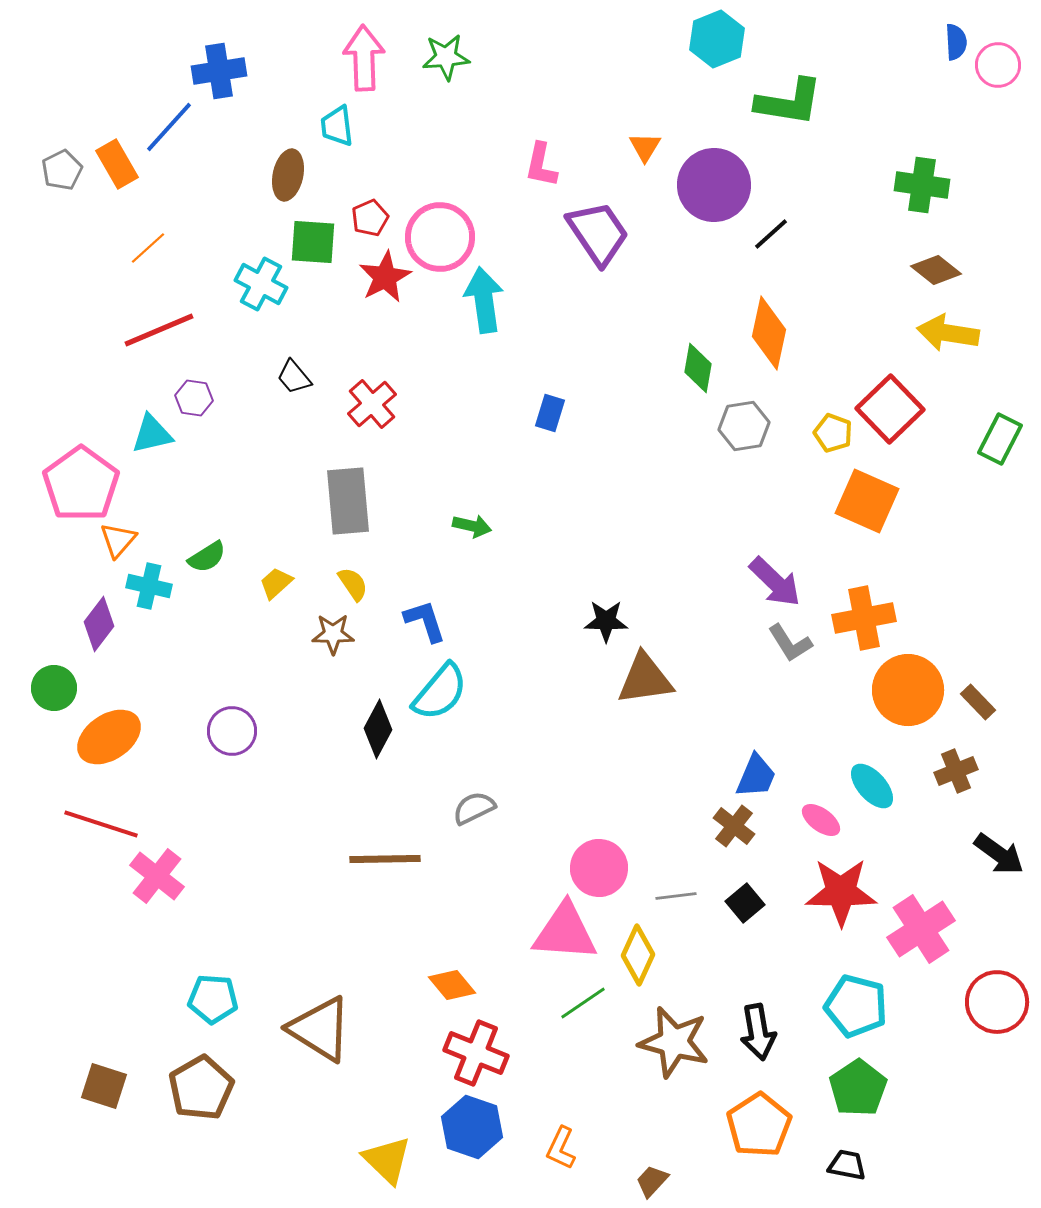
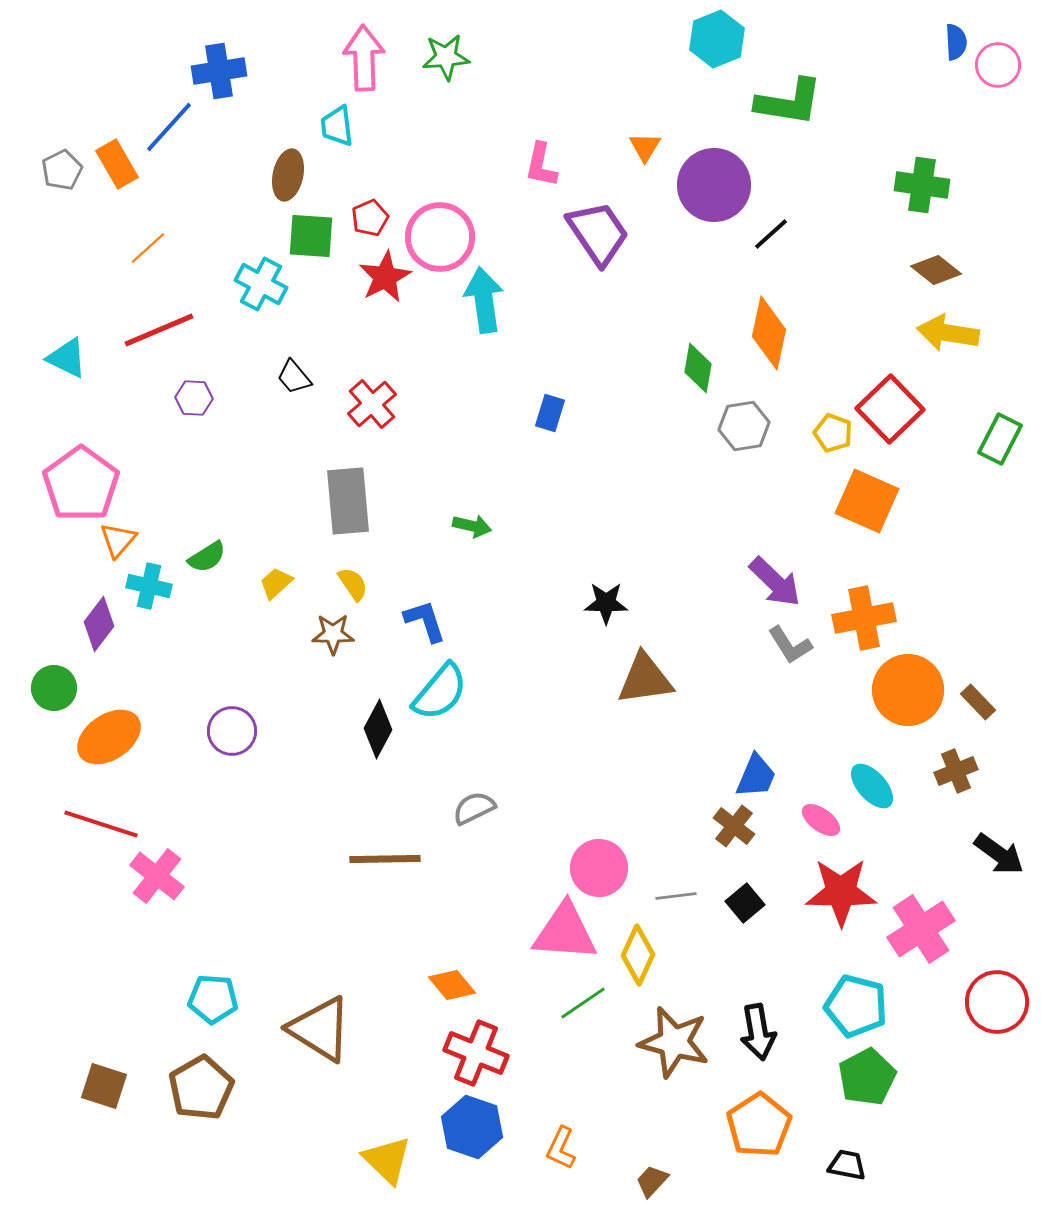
green square at (313, 242): moved 2 px left, 6 px up
purple hexagon at (194, 398): rotated 6 degrees counterclockwise
cyan triangle at (152, 434): moved 85 px left, 76 px up; rotated 39 degrees clockwise
black star at (606, 621): moved 18 px up
gray L-shape at (790, 643): moved 2 px down
green pentagon at (858, 1088): moved 9 px right, 11 px up; rotated 6 degrees clockwise
